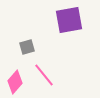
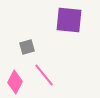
purple square: rotated 16 degrees clockwise
pink diamond: rotated 15 degrees counterclockwise
